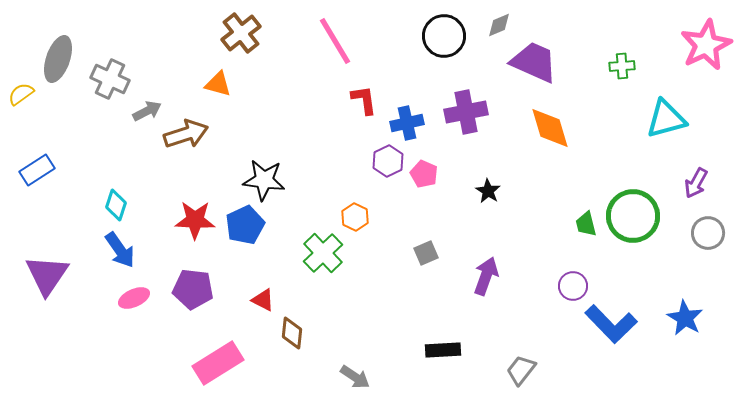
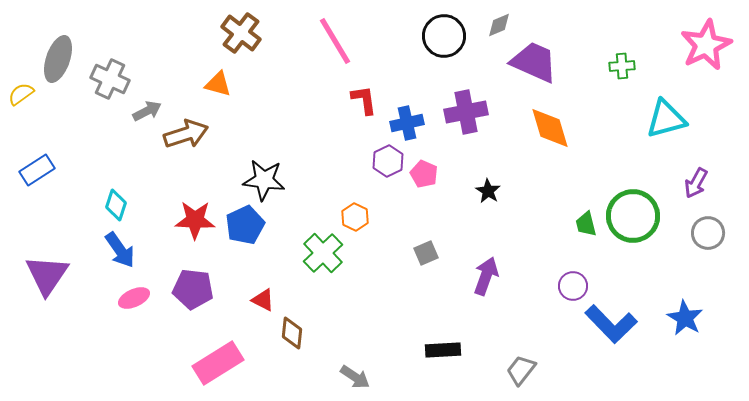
brown cross at (241, 33): rotated 15 degrees counterclockwise
